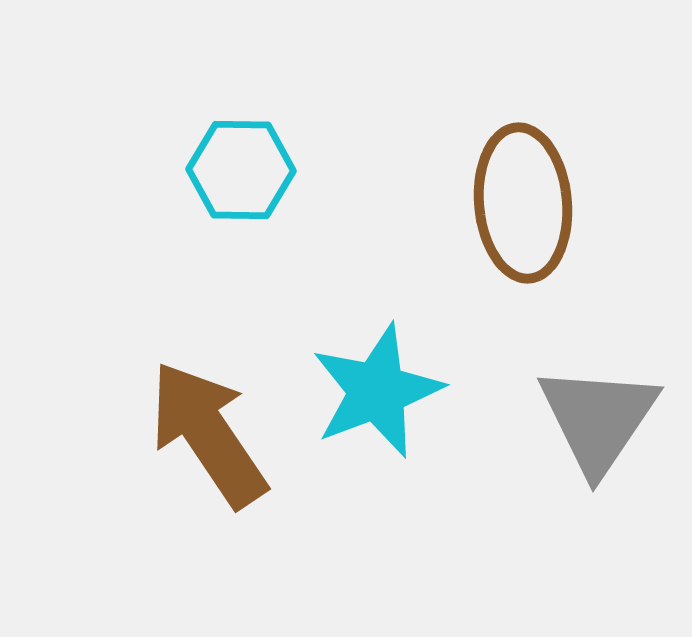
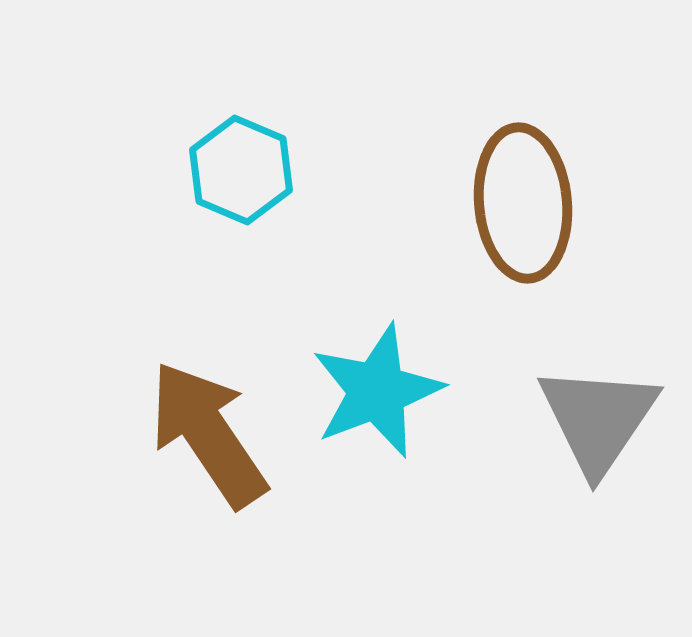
cyan hexagon: rotated 22 degrees clockwise
